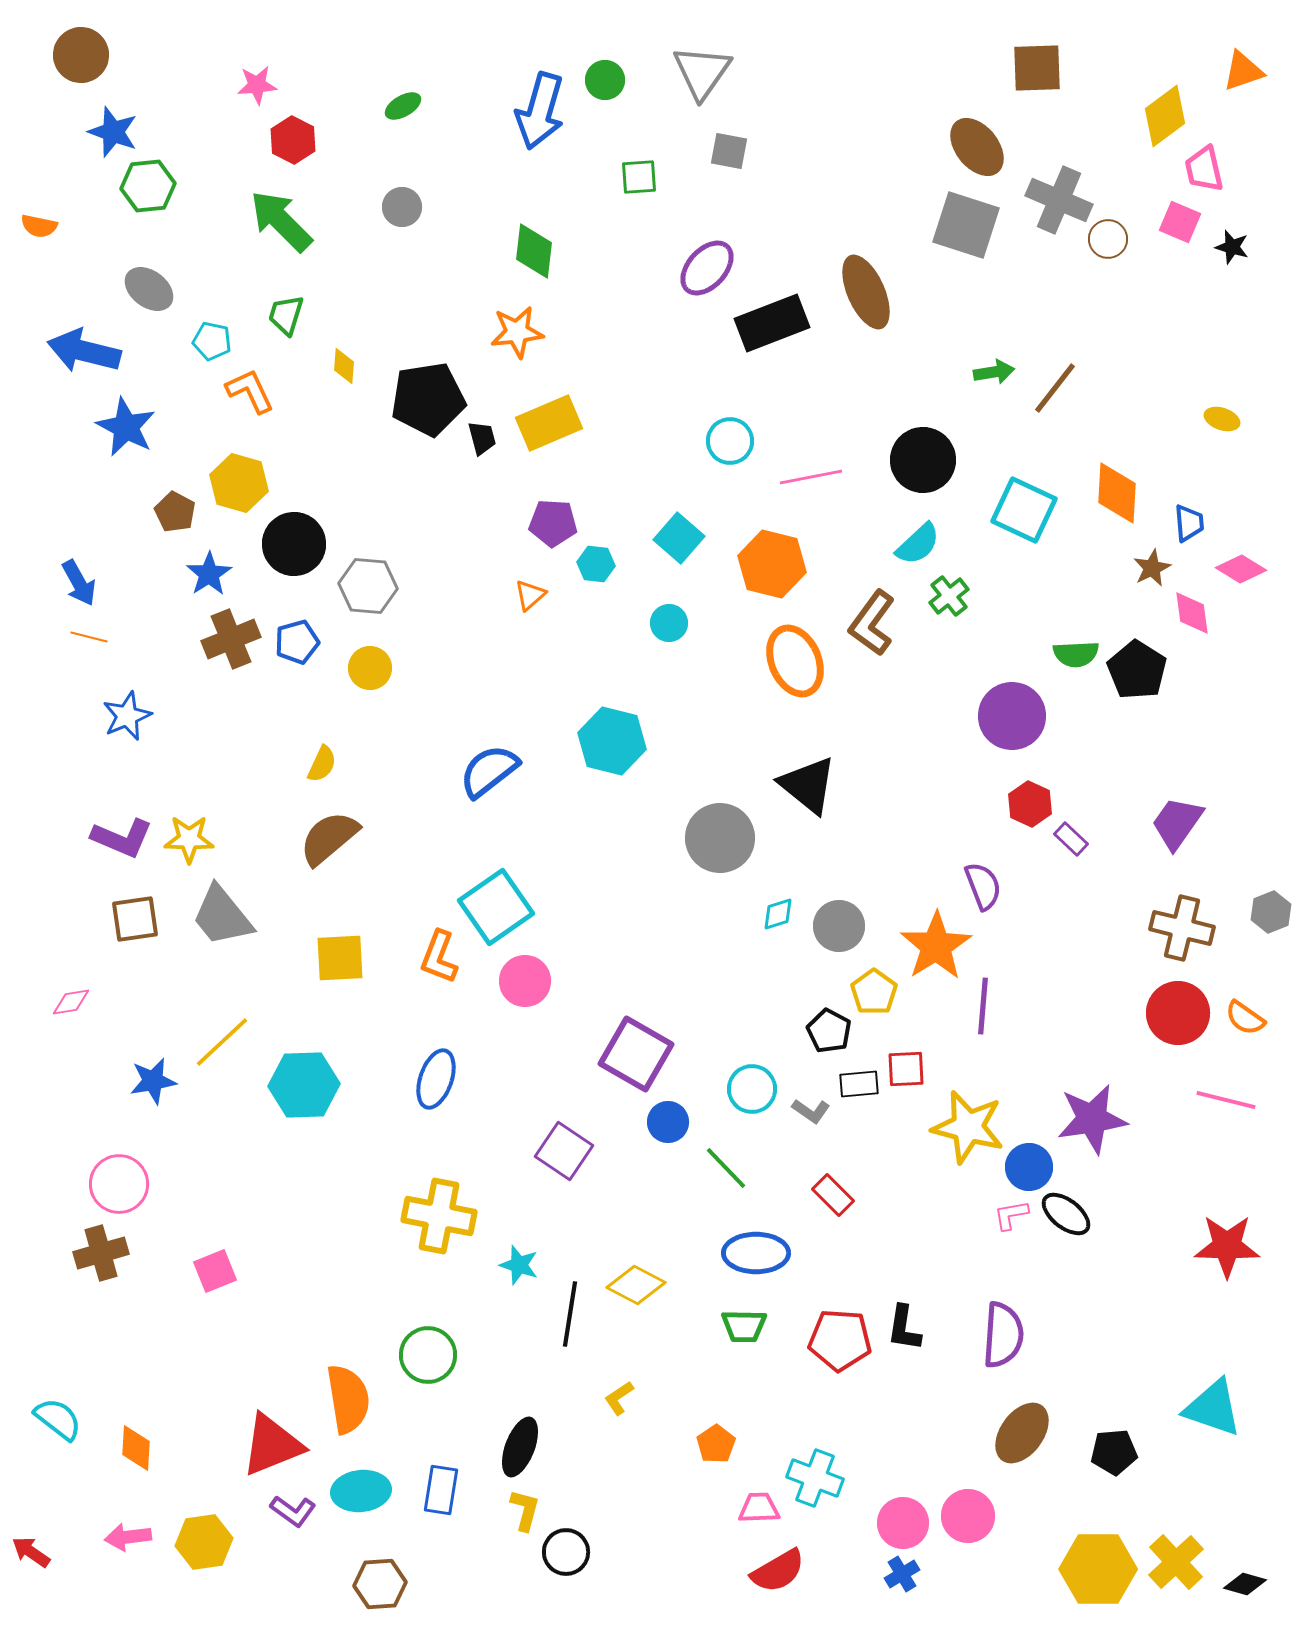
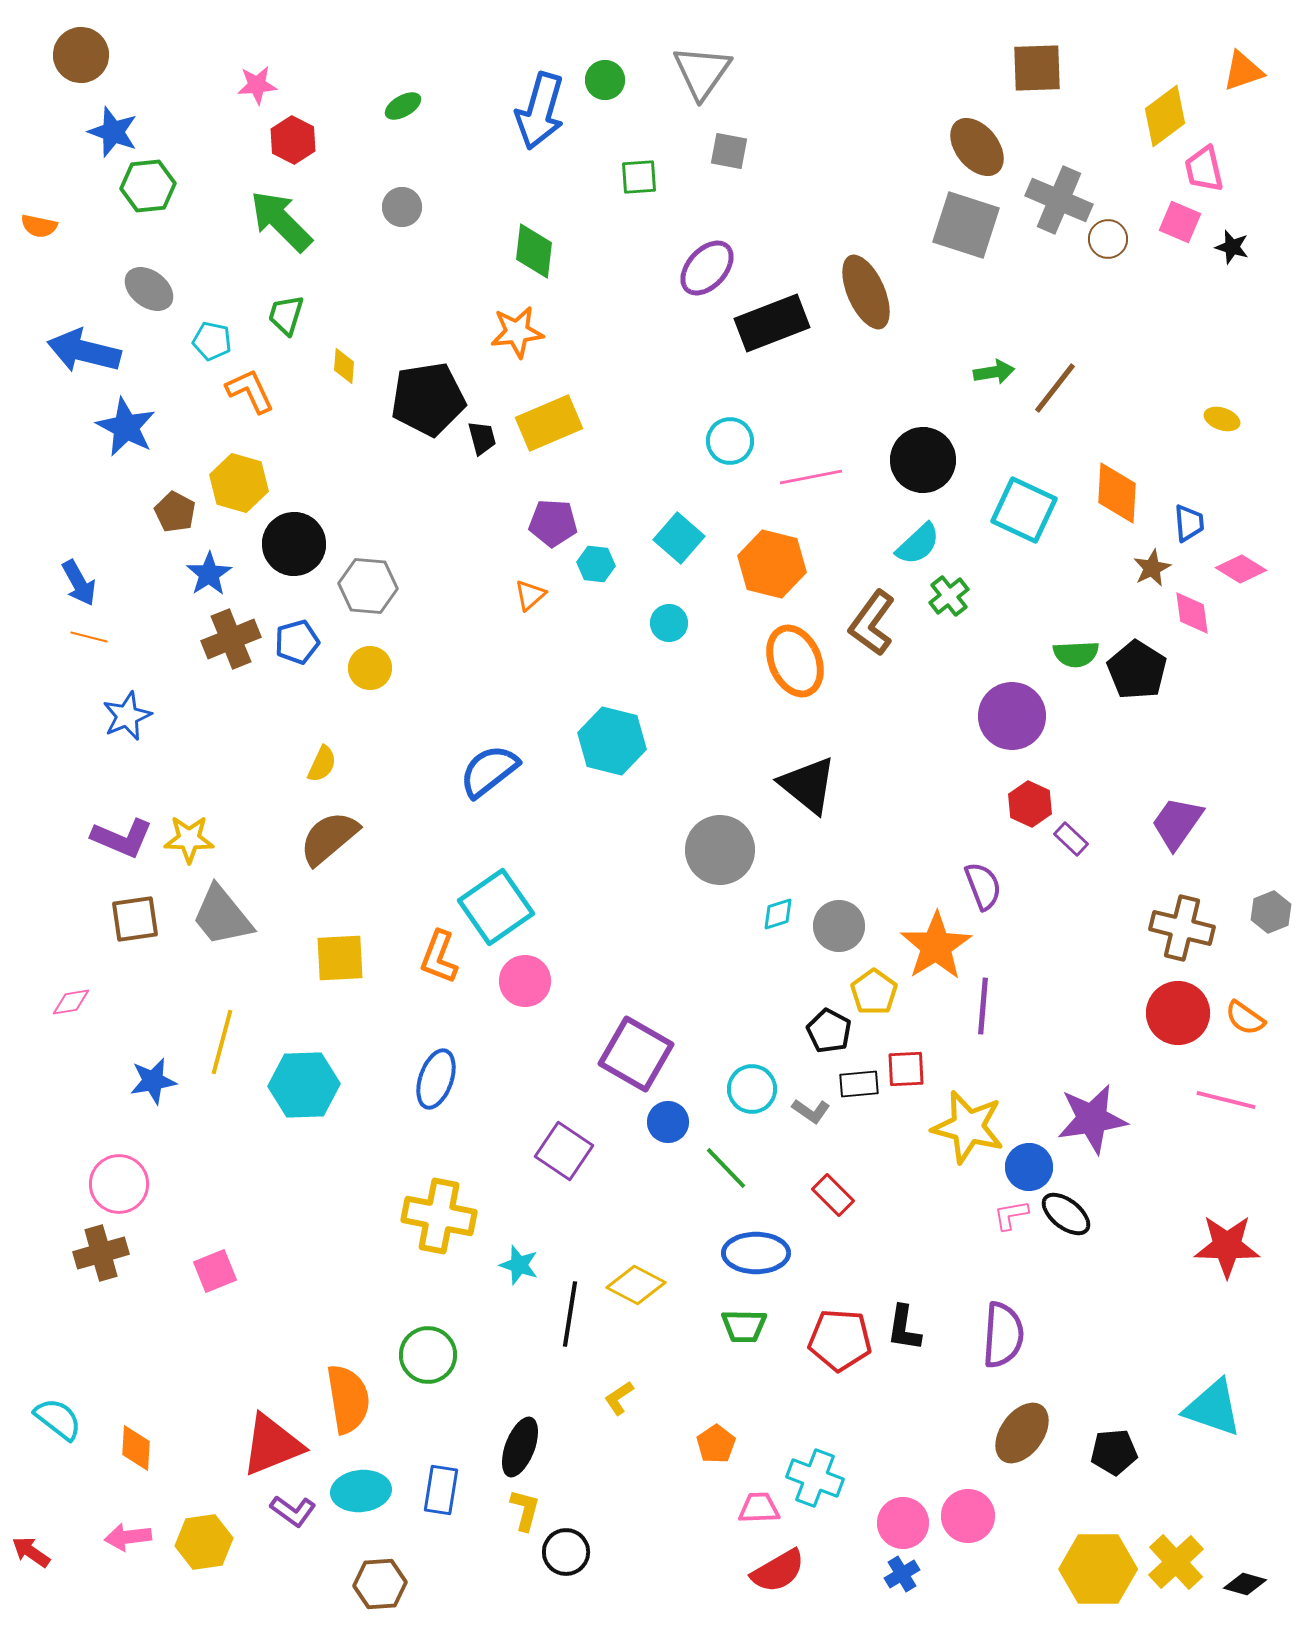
gray circle at (720, 838): moved 12 px down
yellow line at (222, 1042): rotated 32 degrees counterclockwise
